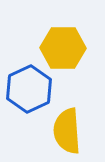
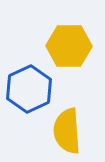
yellow hexagon: moved 6 px right, 2 px up
